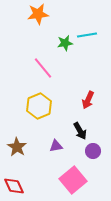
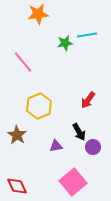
pink line: moved 20 px left, 6 px up
red arrow: rotated 12 degrees clockwise
black arrow: moved 1 px left, 1 px down
brown star: moved 12 px up
purple circle: moved 4 px up
pink square: moved 2 px down
red diamond: moved 3 px right
